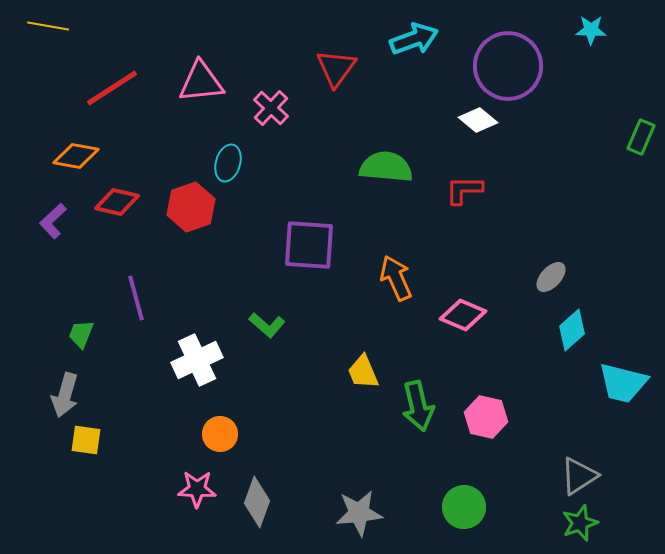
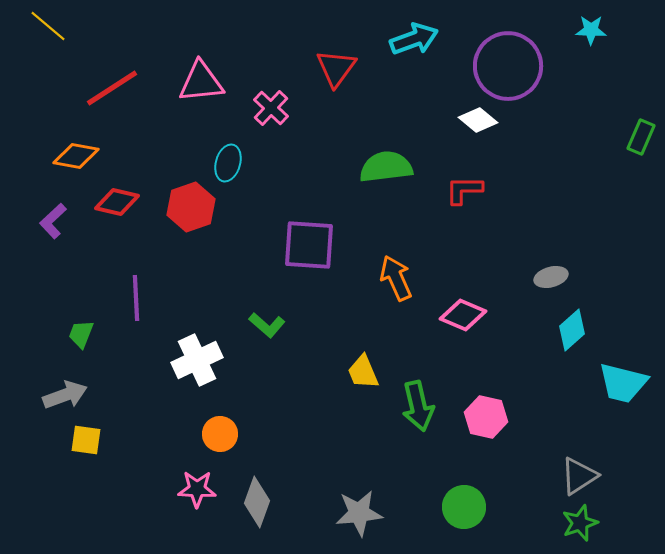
yellow line: rotated 30 degrees clockwise
green semicircle: rotated 12 degrees counterclockwise
gray ellipse: rotated 32 degrees clockwise
purple line: rotated 12 degrees clockwise
gray arrow: rotated 126 degrees counterclockwise
